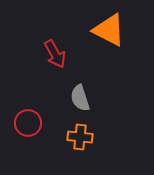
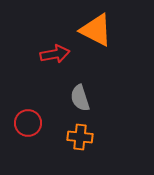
orange triangle: moved 13 px left
red arrow: rotated 72 degrees counterclockwise
